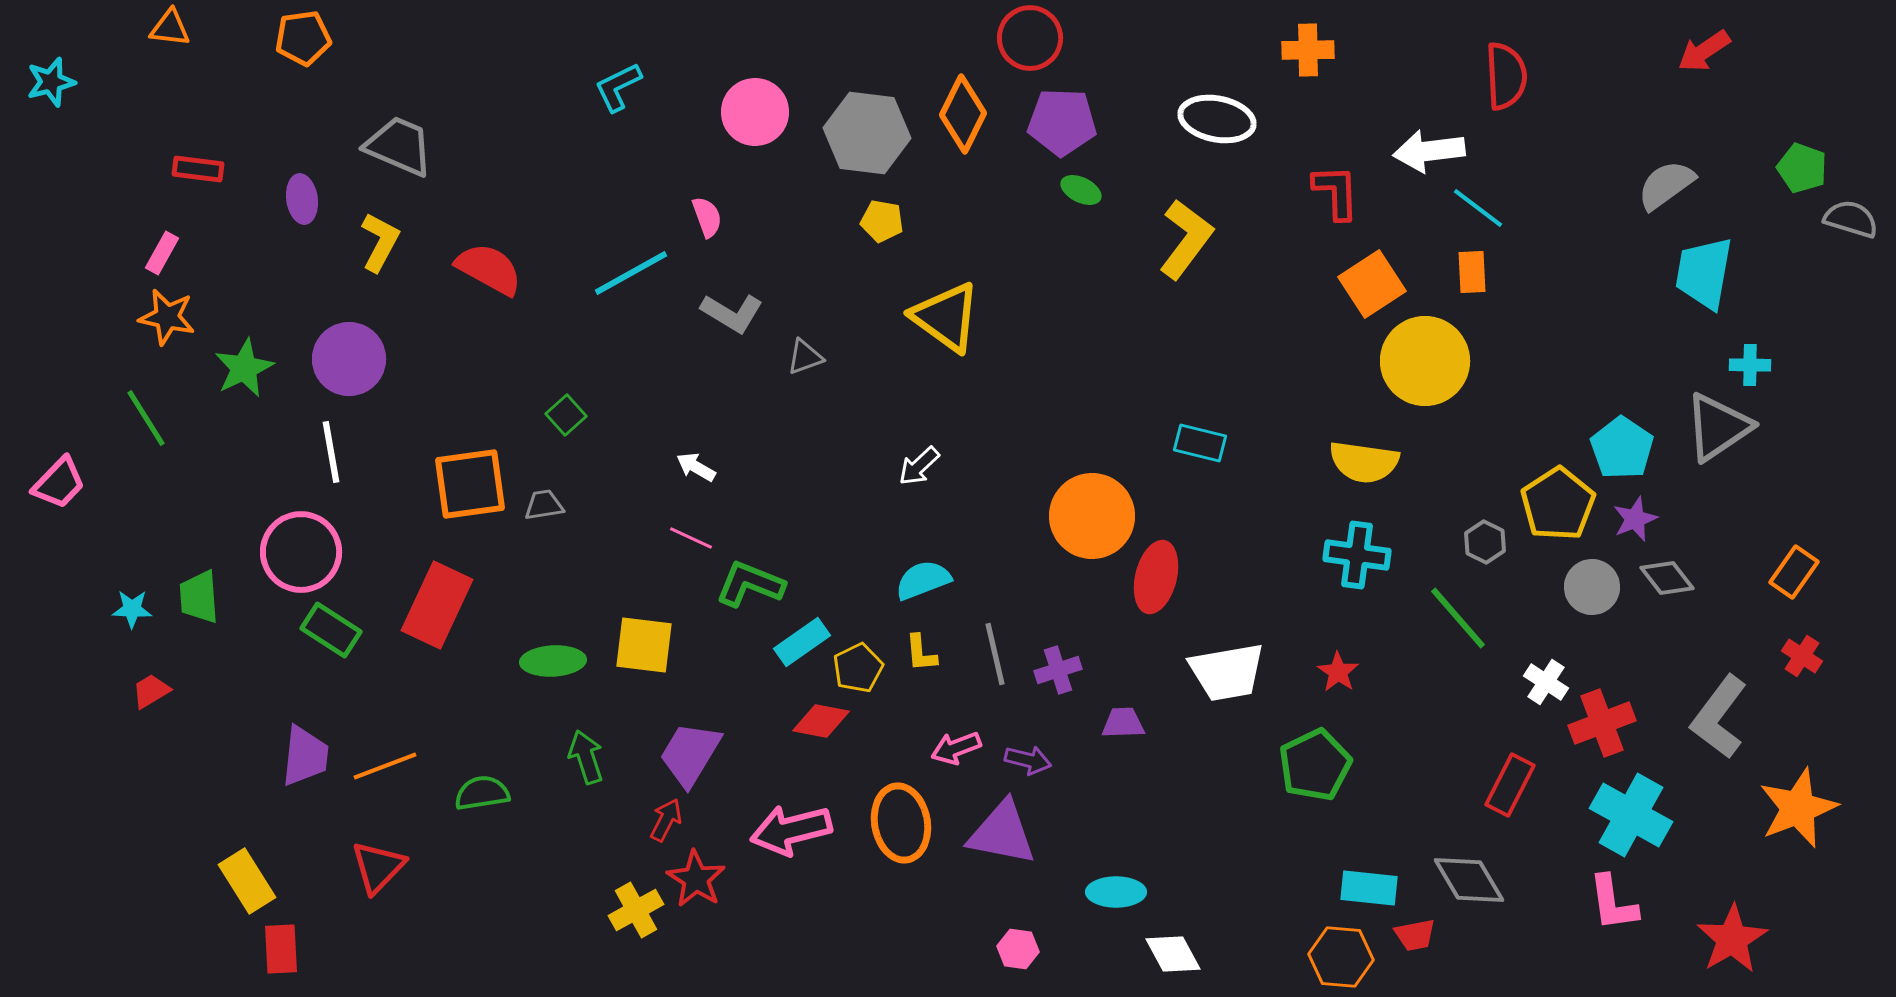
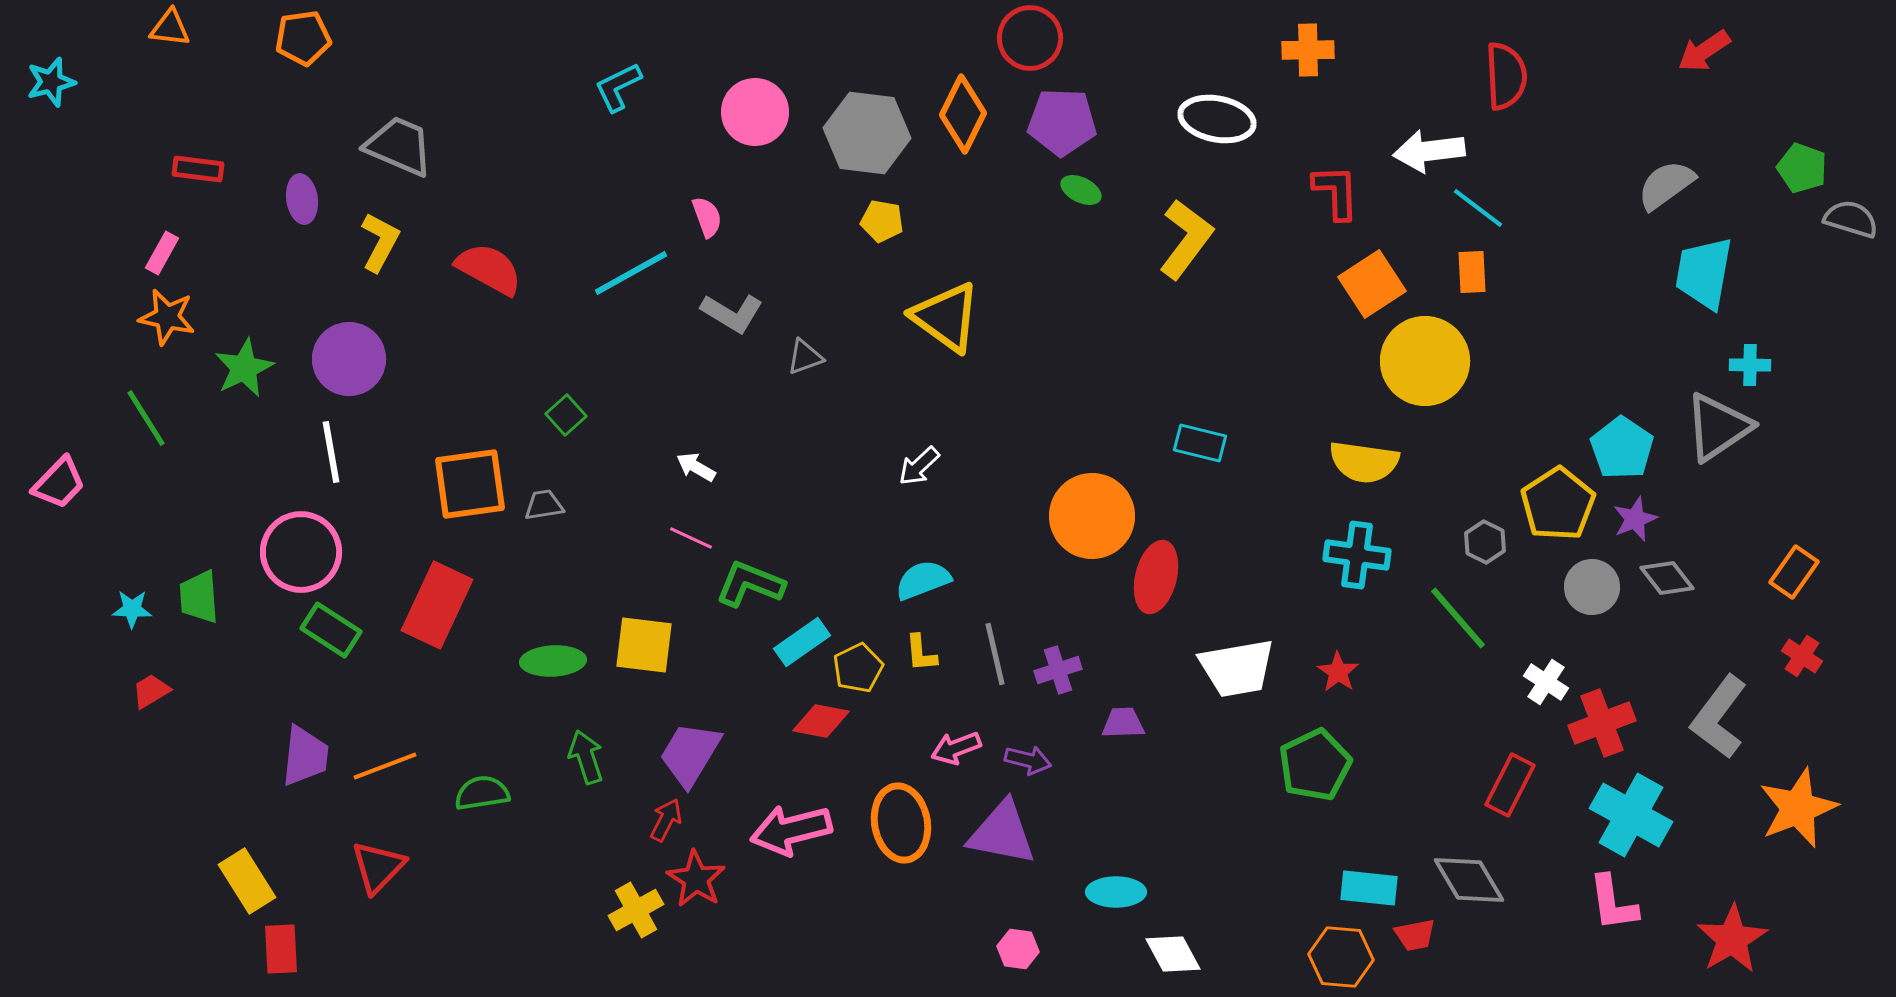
white trapezoid at (1227, 672): moved 10 px right, 4 px up
